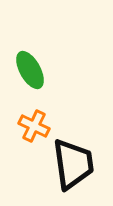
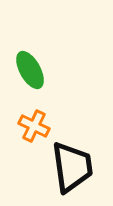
black trapezoid: moved 1 px left, 3 px down
